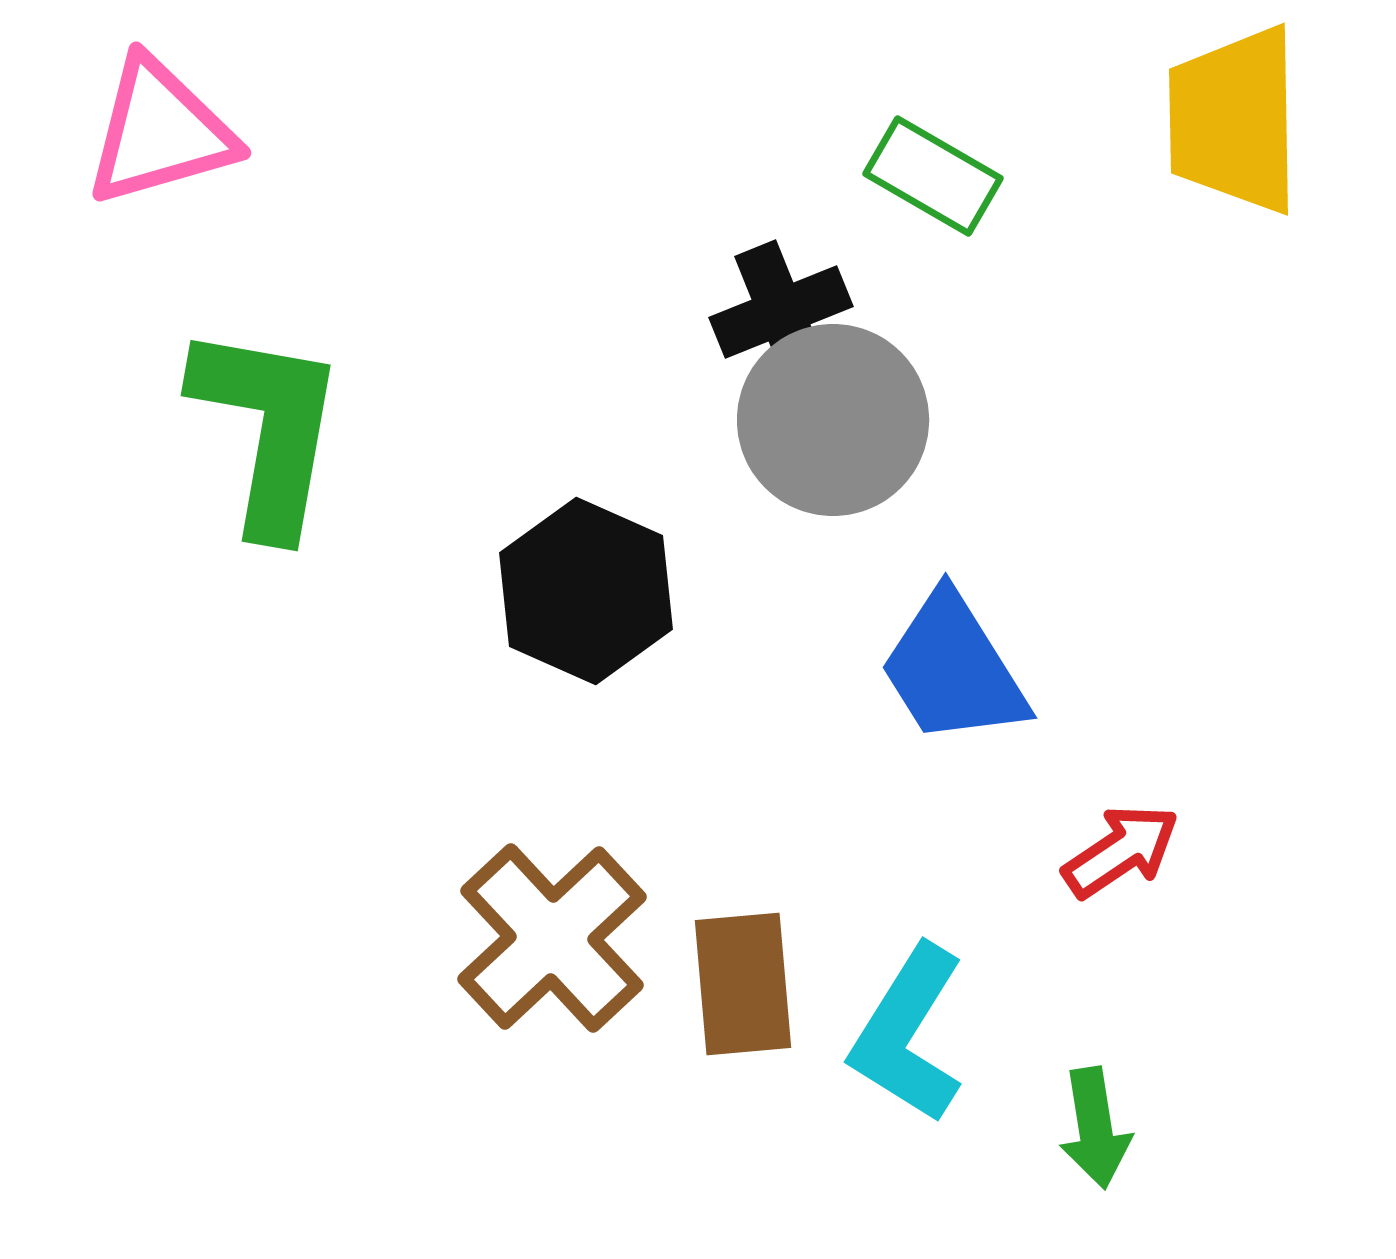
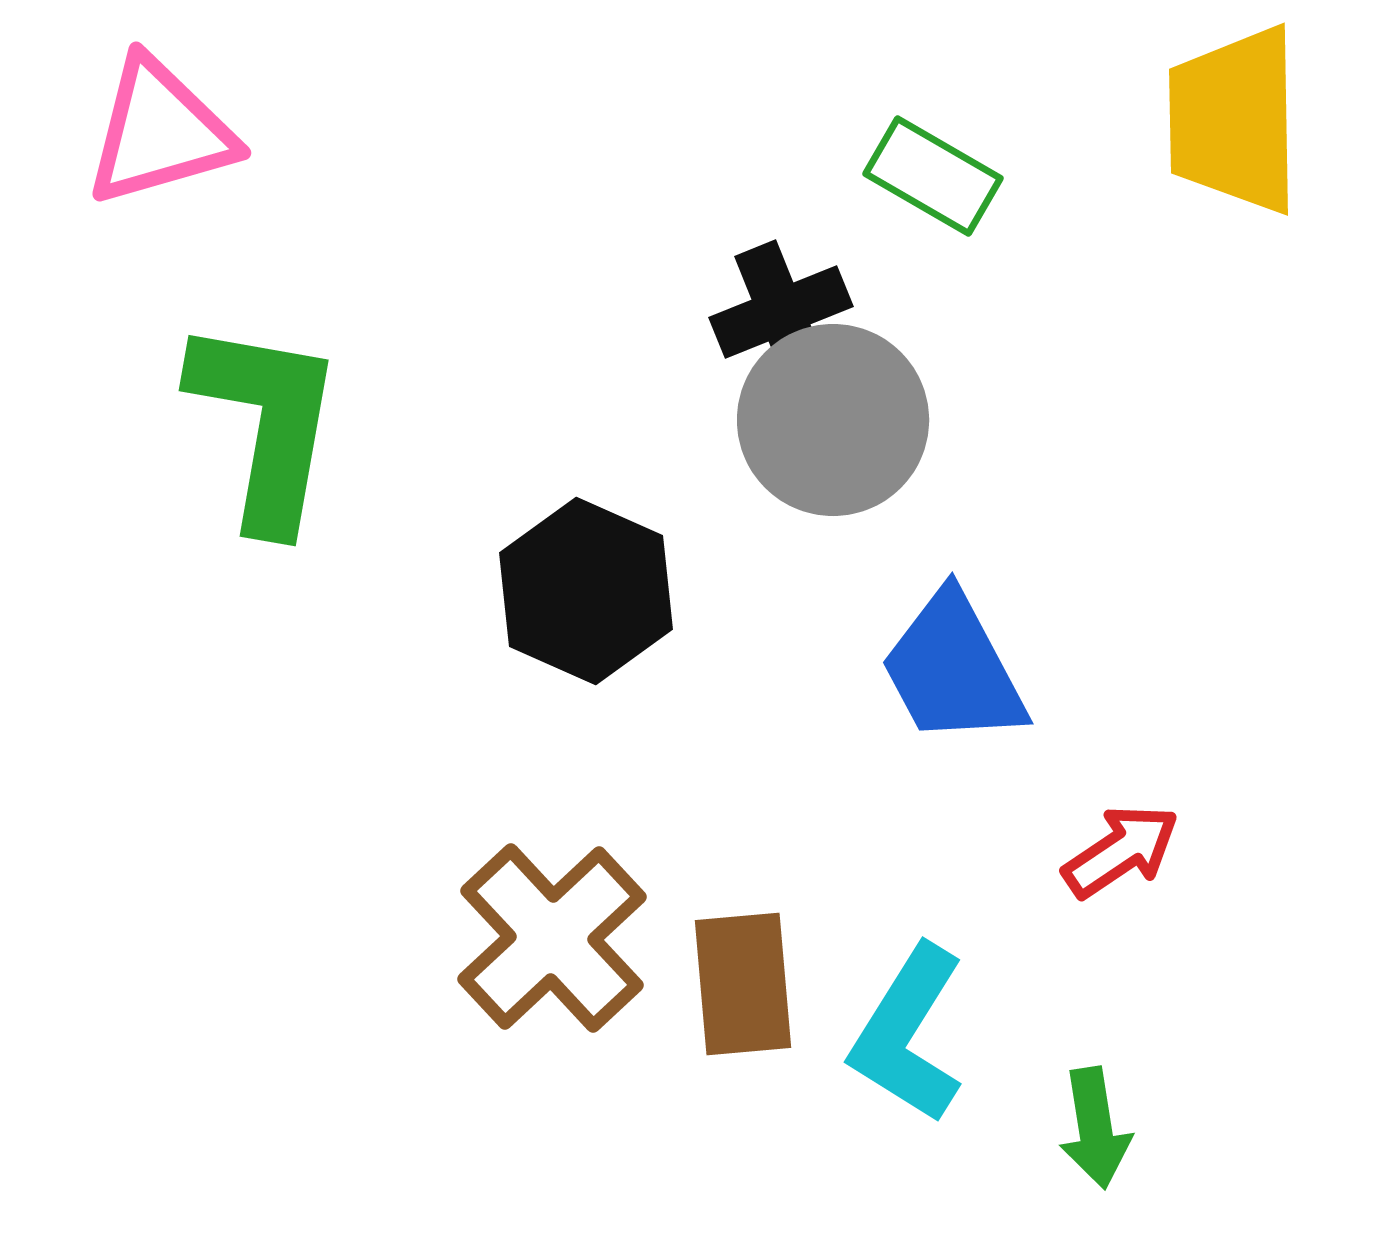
green L-shape: moved 2 px left, 5 px up
blue trapezoid: rotated 4 degrees clockwise
